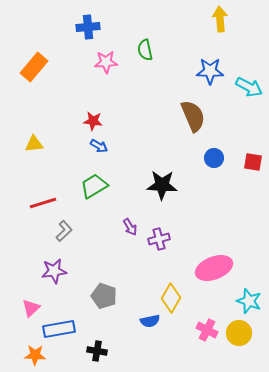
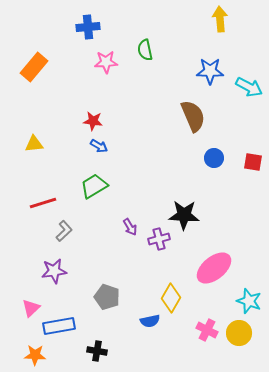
black star: moved 22 px right, 30 px down
pink ellipse: rotated 18 degrees counterclockwise
gray pentagon: moved 3 px right, 1 px down
blue rectangle: moved 3 px up
